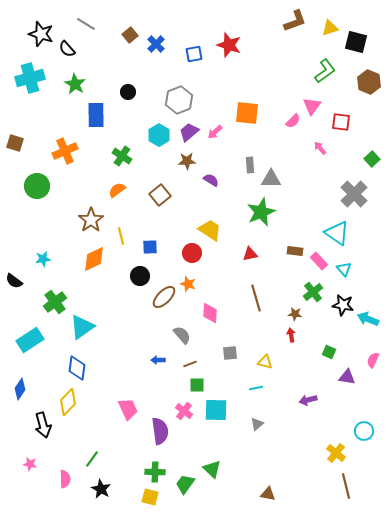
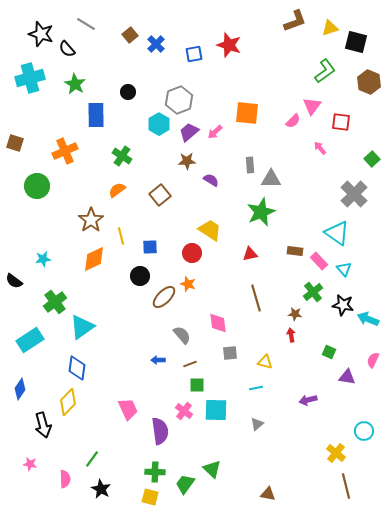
cyan hexagon at (159, 135): moved 11 px up
pink diamond at (210, 313): moved 8 px right, 10 px down; rotated 10 degrees counterclockwise
